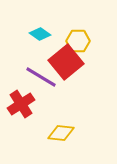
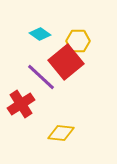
purple line: rotated 12 degrees clockwise
